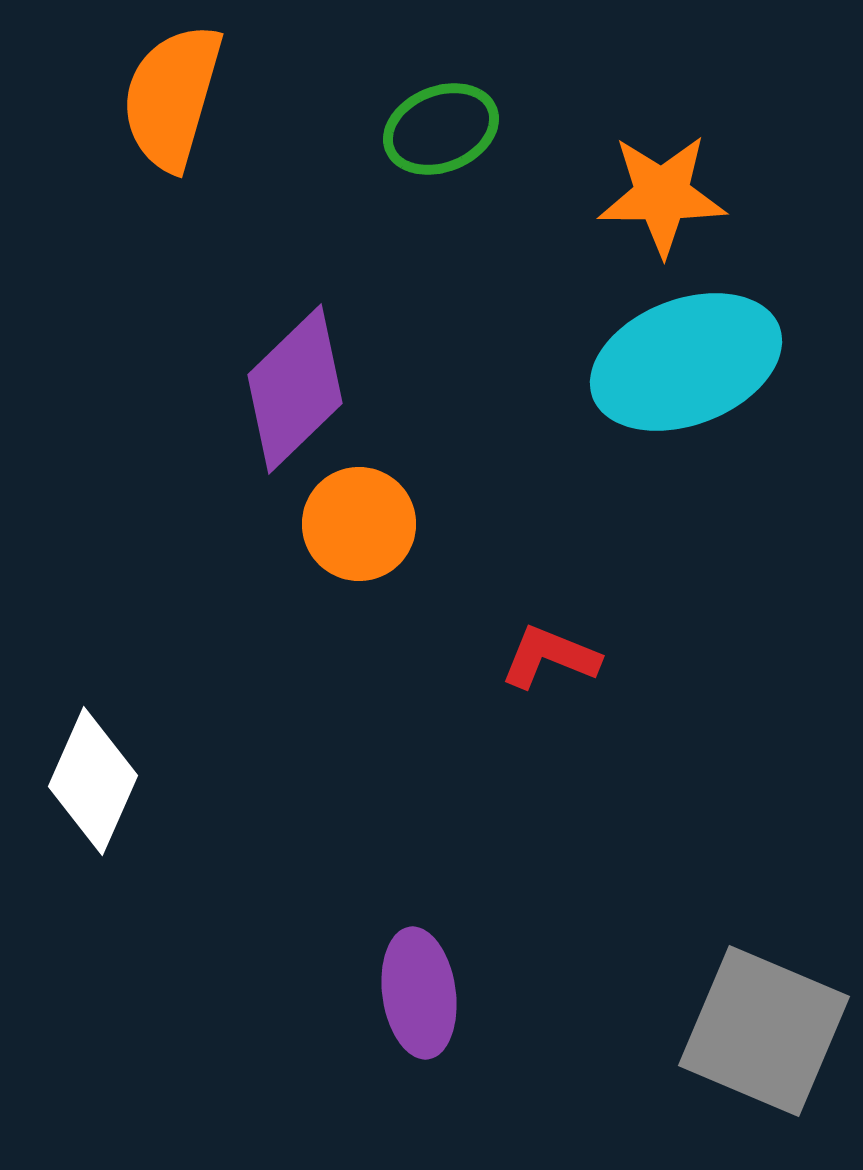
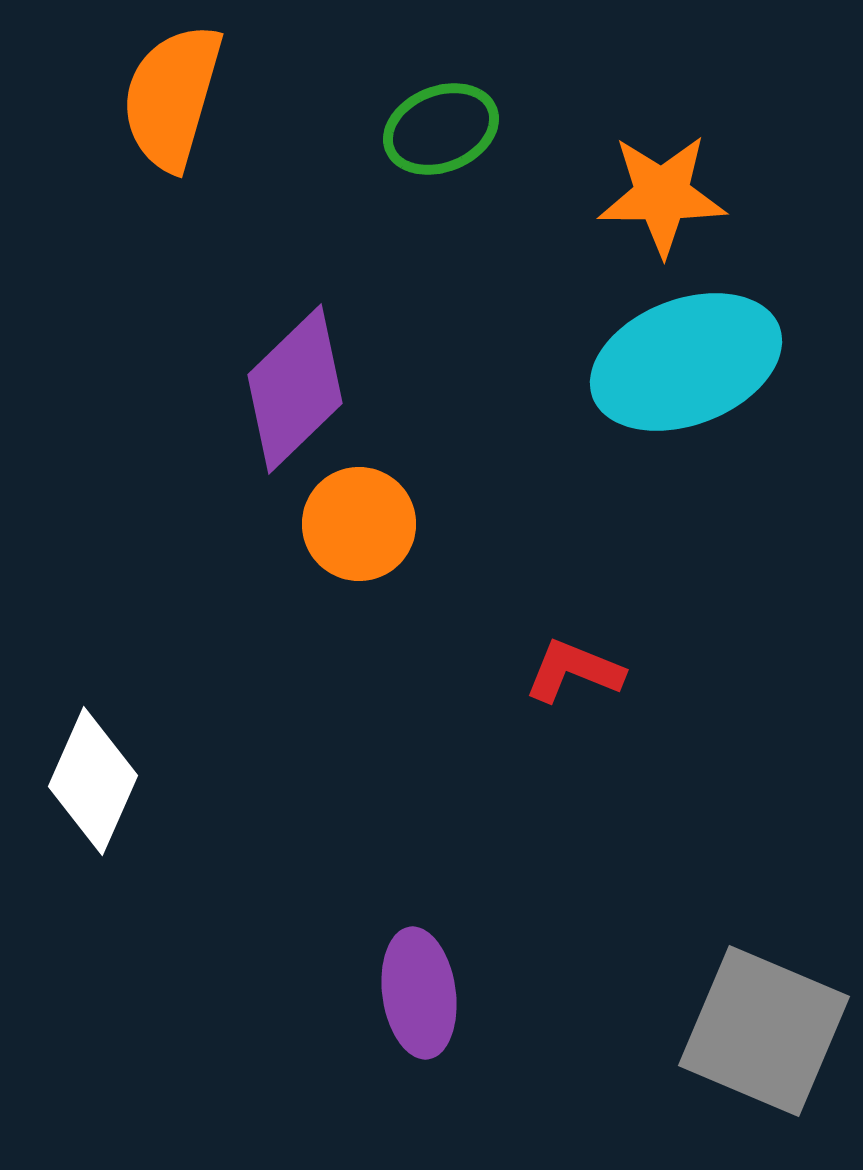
red L-shape: moved 24 px right, 14 px down
